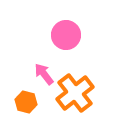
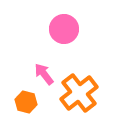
pink circle: moved 2 px left, 6 px up
orange cross: moved 4 px right
